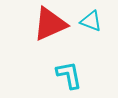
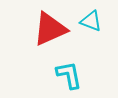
red triangle: moved 5 px down
